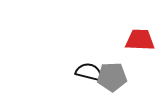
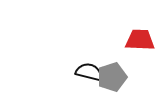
gray pentagon: rotated 16 degrees counterclockwise
